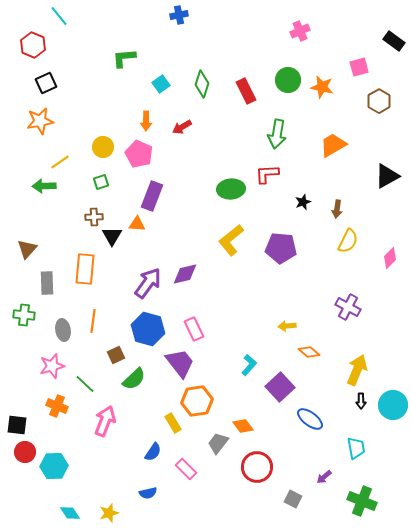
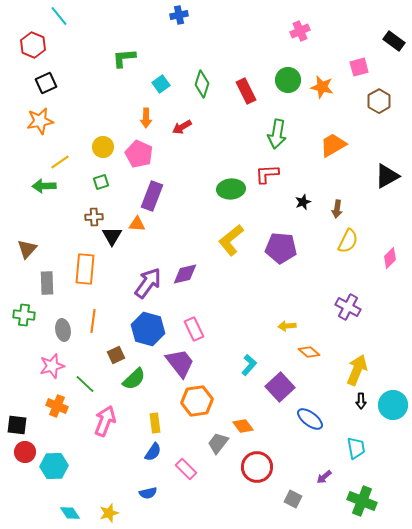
orange arrow at (146, 121): moved 3 px up
yellow rectangle at (173, 423): moved 18 px left; rotated 24 degrees clockwise
